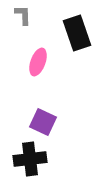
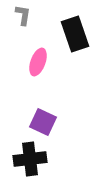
gray L-shape: rotated 10 degrees clockwise
black rectangle: moved 2 px left, 1 px down
